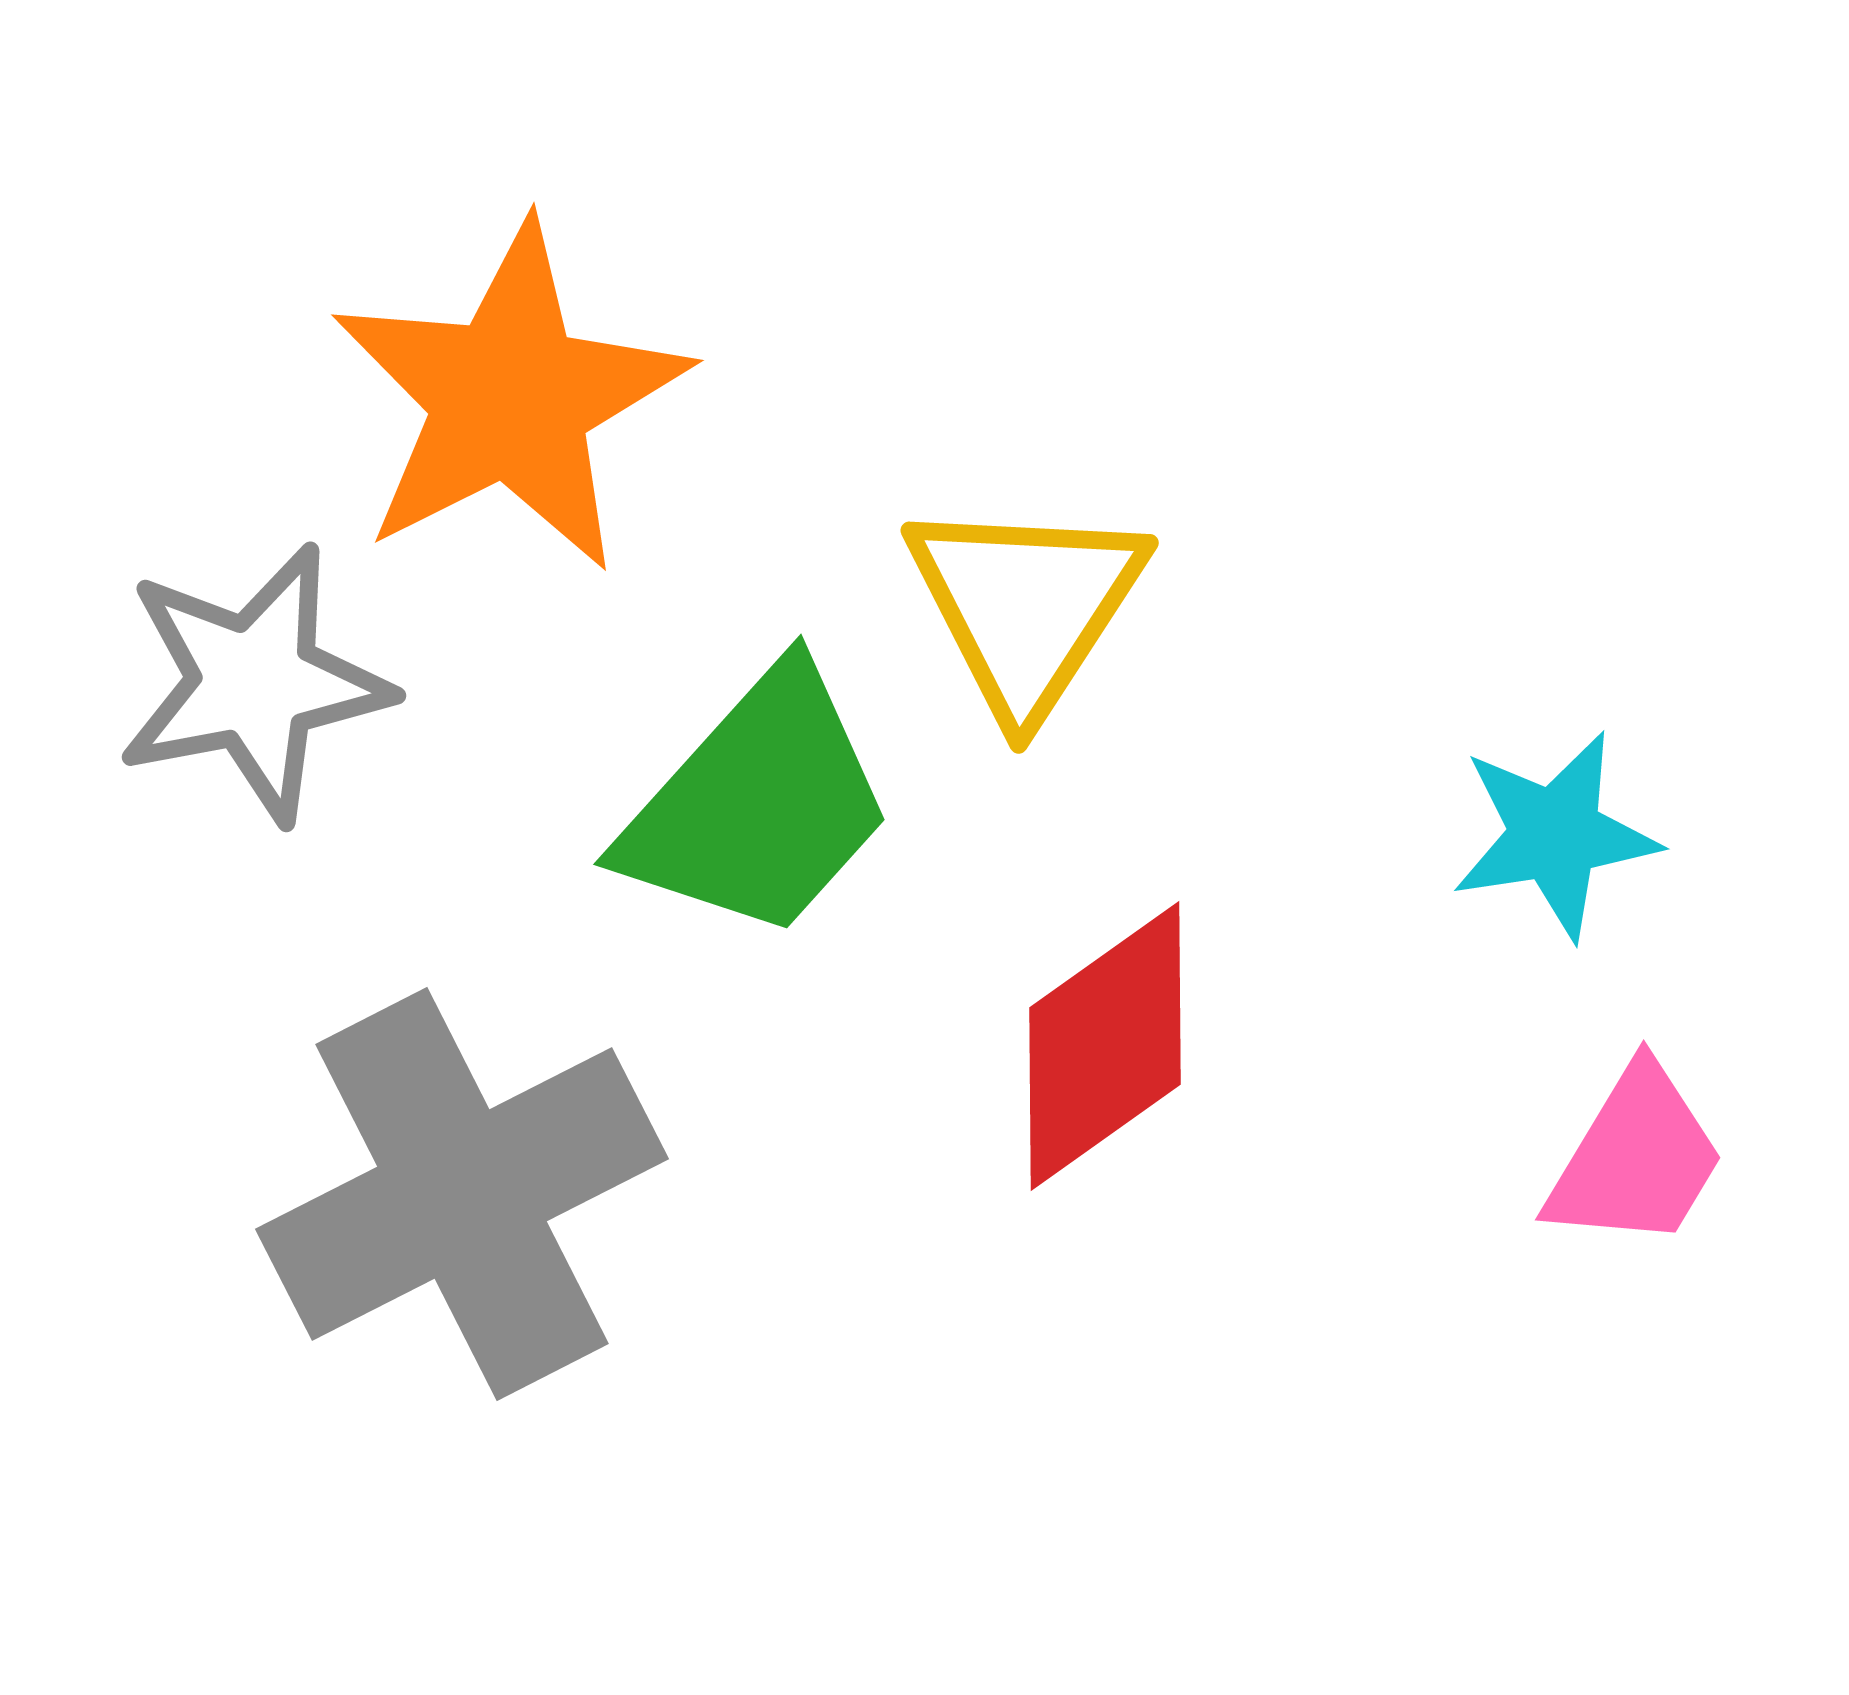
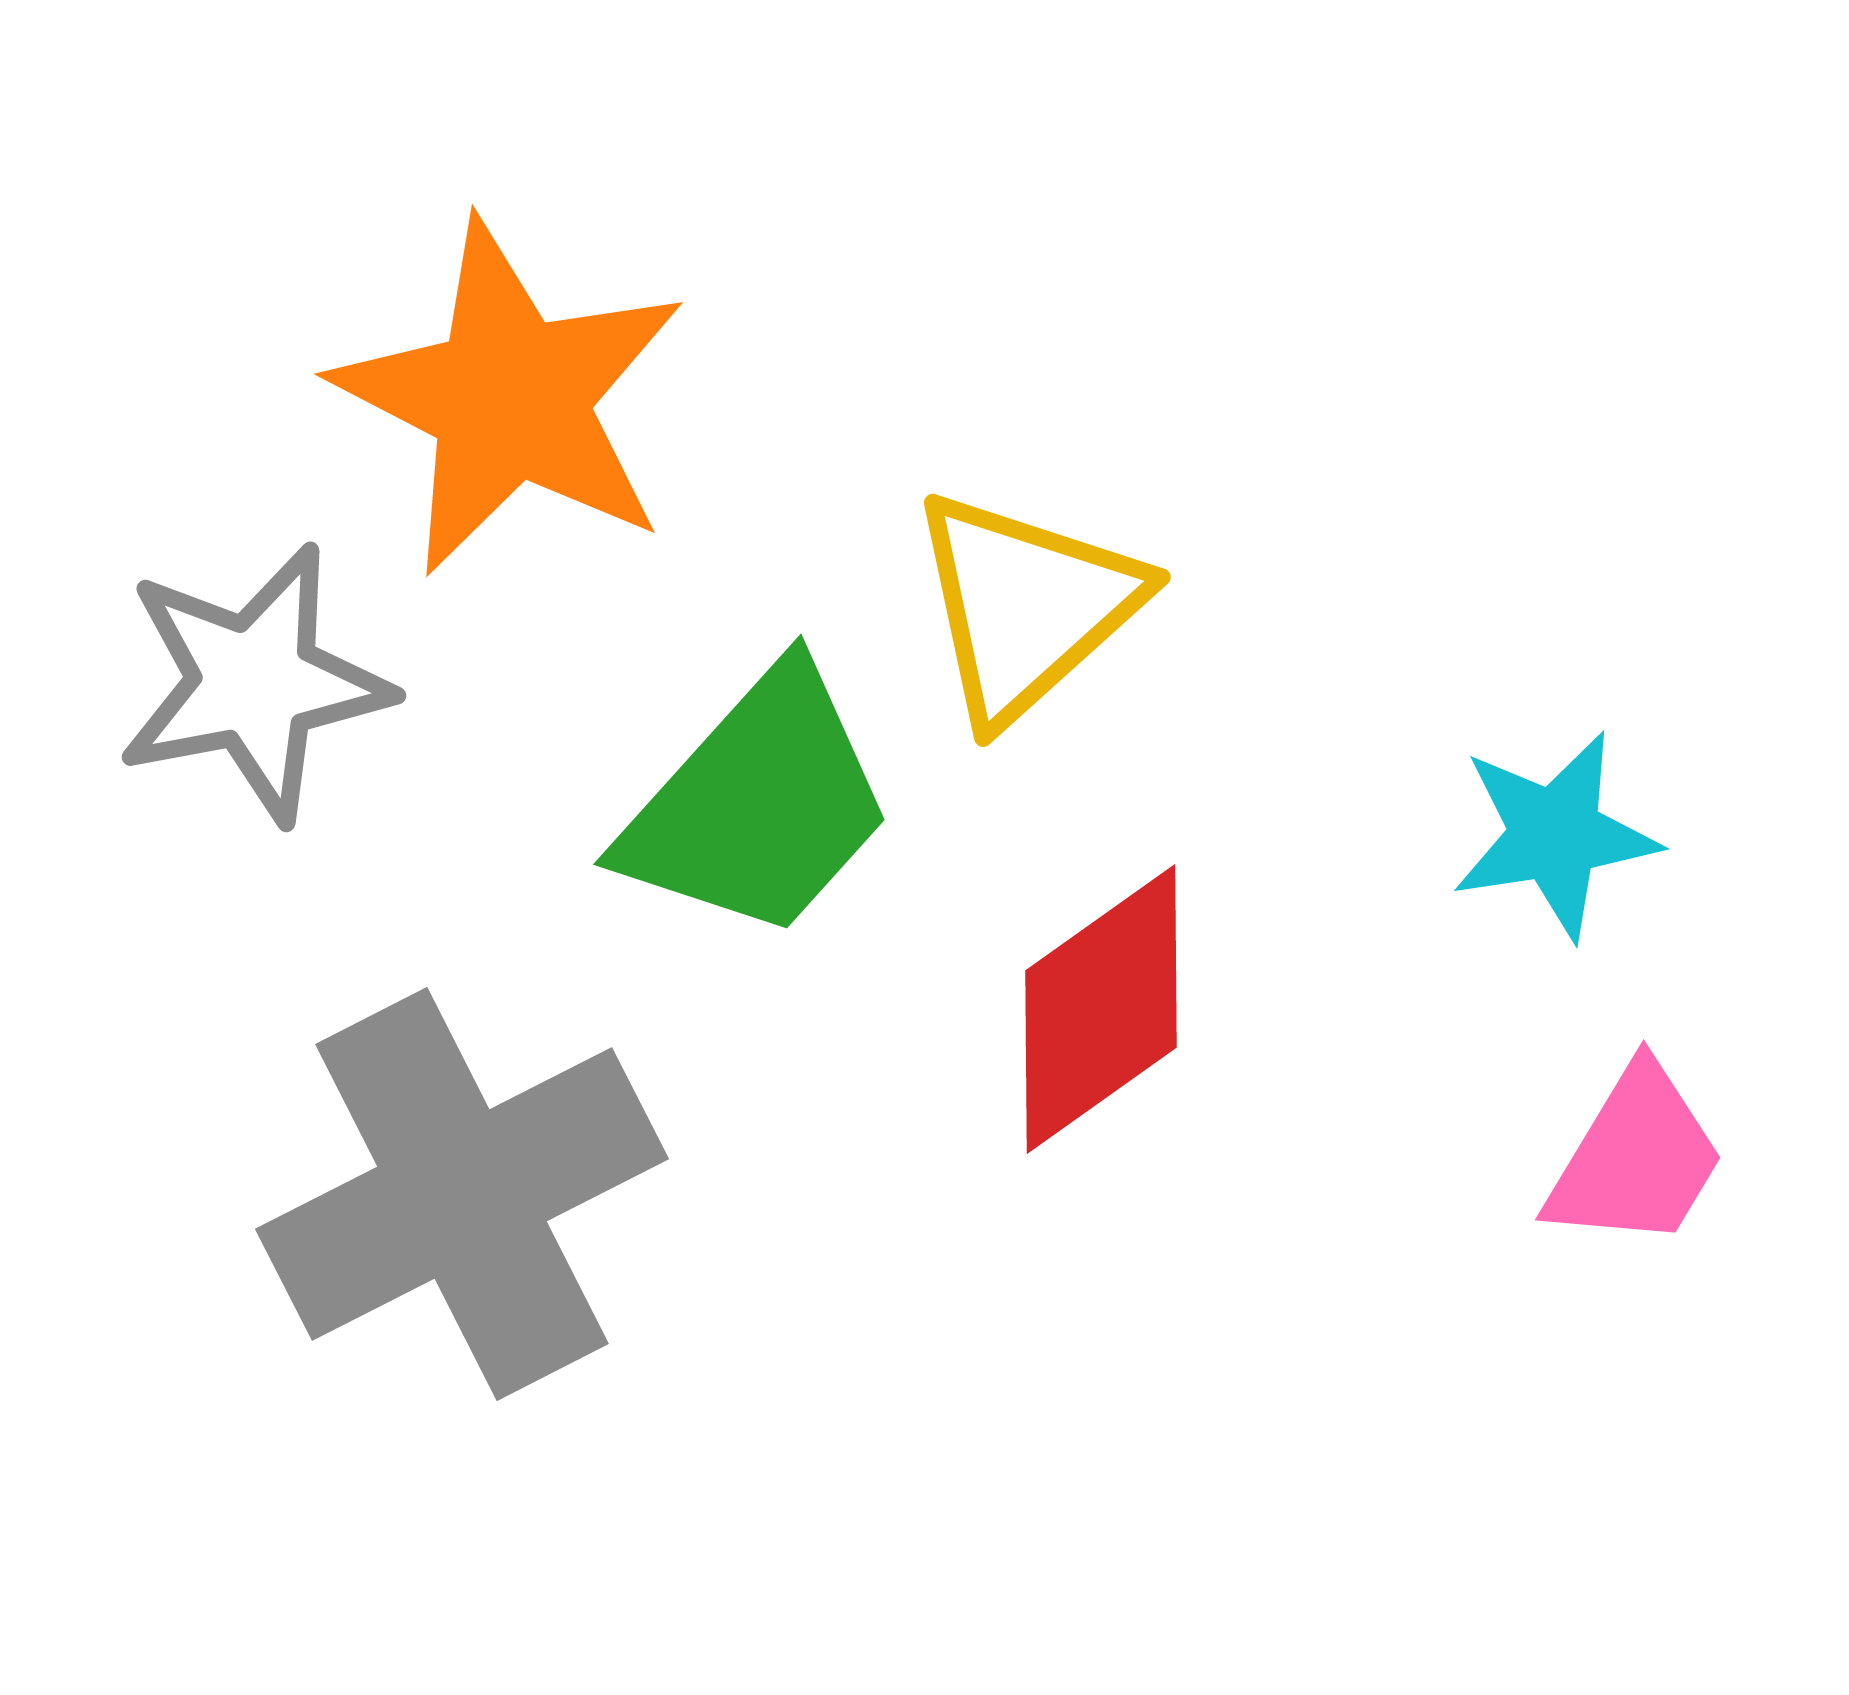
orange star: rotated 18 degrees counterclockwise
yellow triangle: rotated 15 degrees clockwise
red diamond: moved 4 px left, 37 px up
